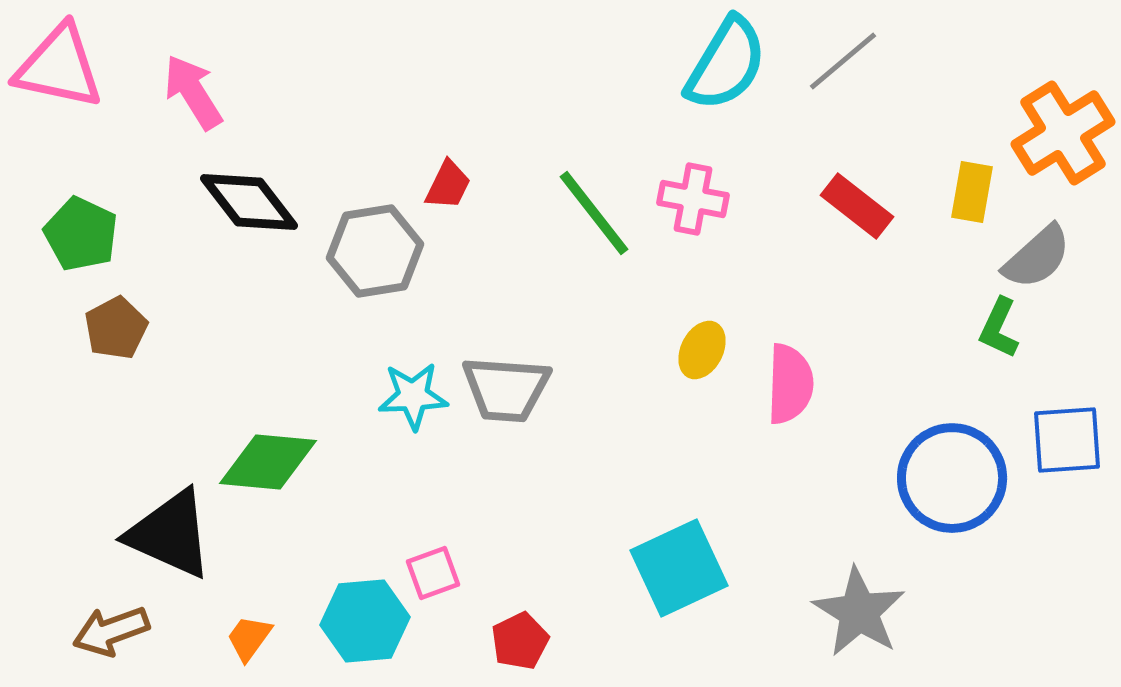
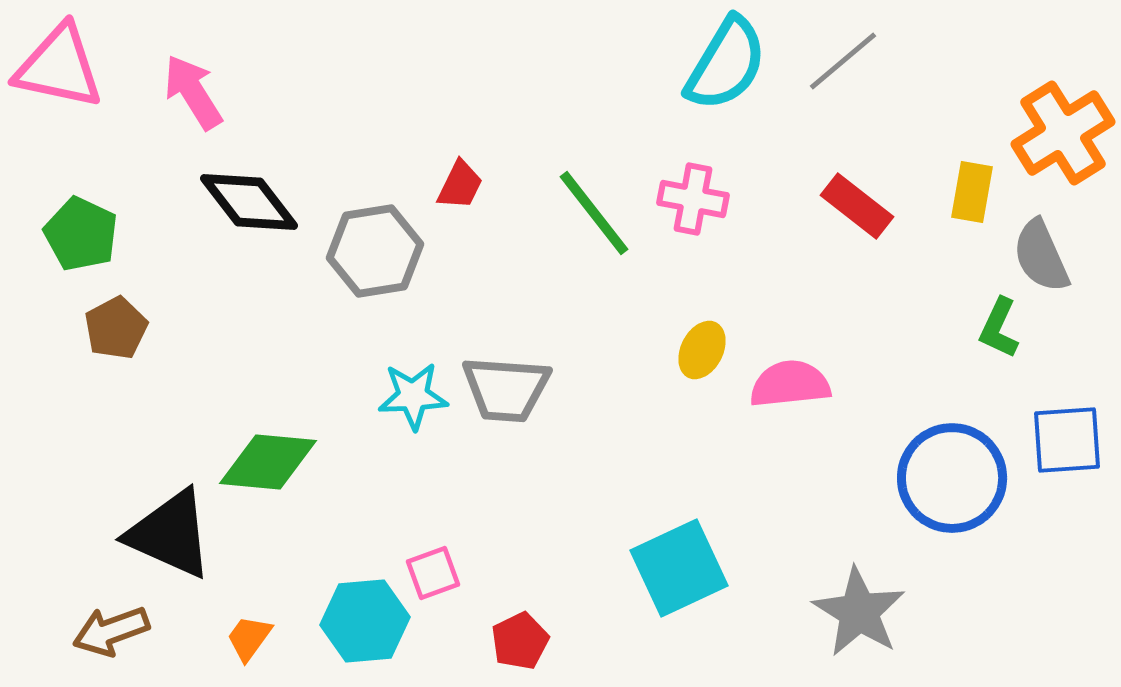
red trapezoid: moved 12 px right
gray semicircle: moved 4 px right, 1 px up; rotated 108 degrees clockwise
pink semicircle: rotated 98 degrees counterclockwise
